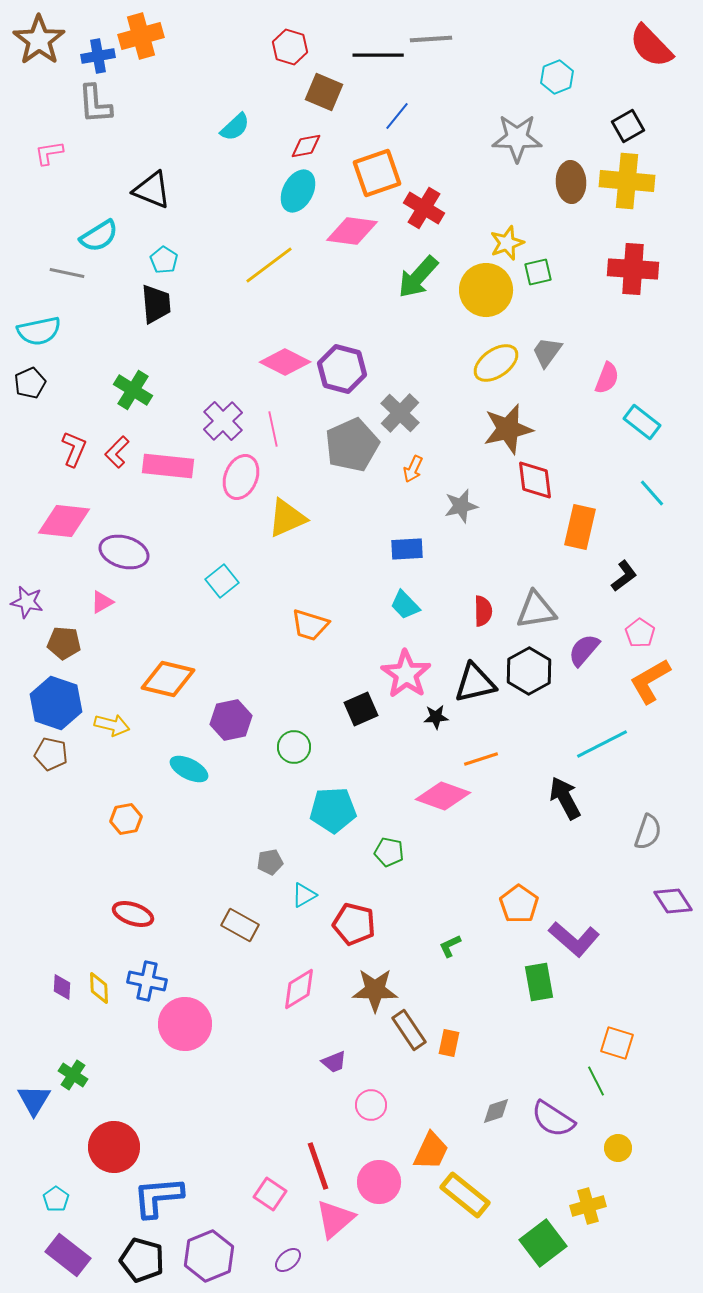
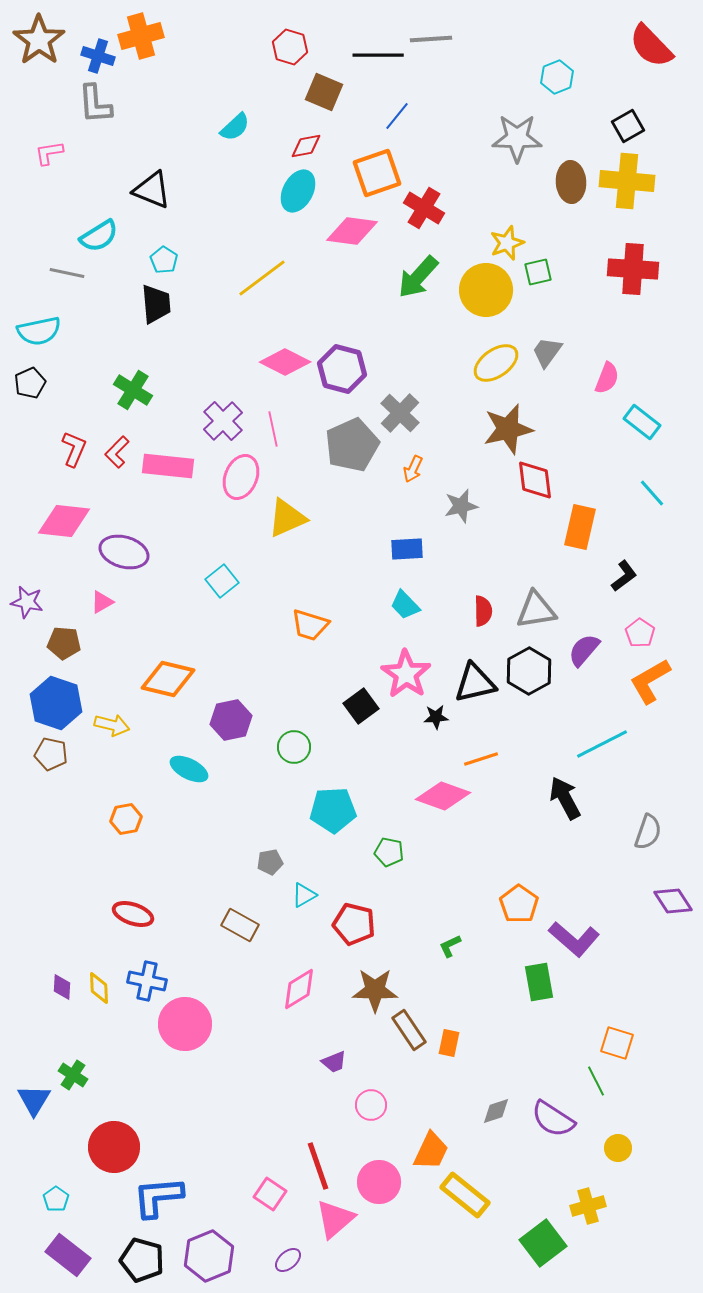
blue cross at (98, 56): rotated 28 degrees clockwise
yellow line at (269, 265): moved 7 px left, 13 px down
black square at (361, 709): moved 3 px up; rotated 12 degrees counterclockwise
